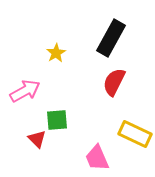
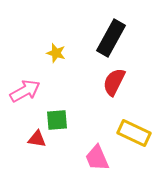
yellow star: rotated 24 degrees counterclockwise
yellow rectangle: moved 1 px left, 1 px up
red triangle: rotated 36 degrees counterclockwise
